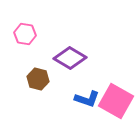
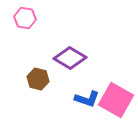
pink hexagon: moved 16 px up
pink square: moved 1 px up
